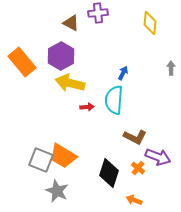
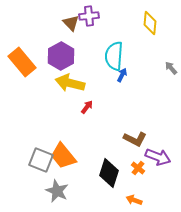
purple cross: moved 9 px left, 3 px down
brown triangle: rotated 18 degrees clockwise
gray arrow: rotated 40 degrees counterclockwise
blue arrow: moved 1 px left, 2 px down
cyan semicircle: moved 44 px up
red arrow: rotated 48 degrees counterclockwise
brown L-shape: moved 2 px down
orange trapezoid: rotated 20 degrees clockwise
